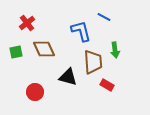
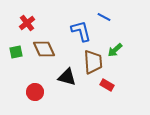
green arrow: rotated 56 degrees clockwise
black triangle: moved 1 px left
